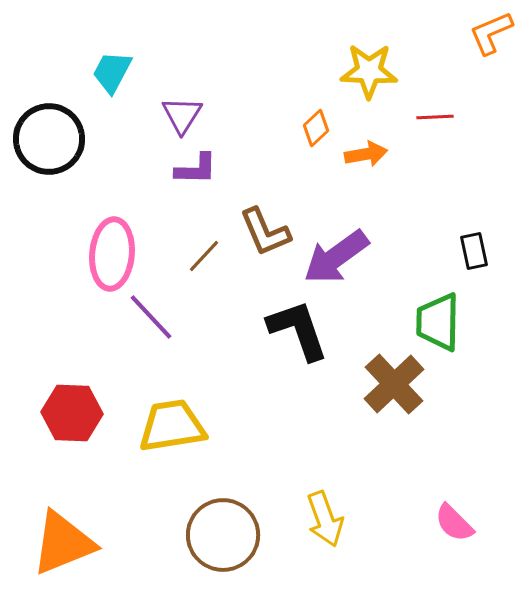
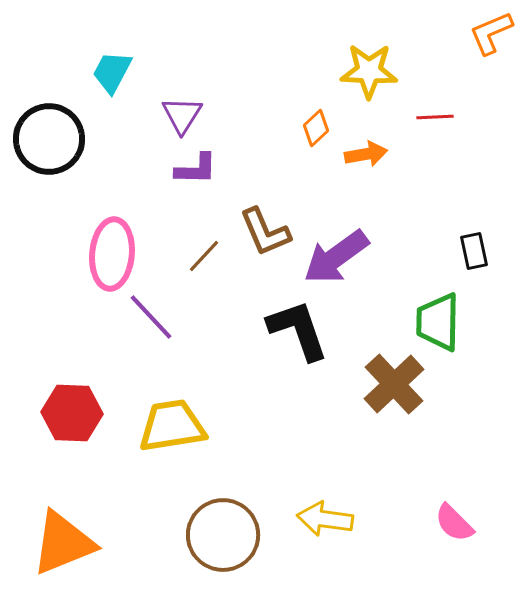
yellow arrow: rotated 118 degrees clockwise
